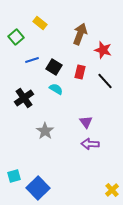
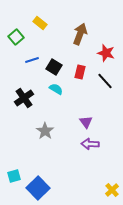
red star: moved 3 px right, 3 px down
